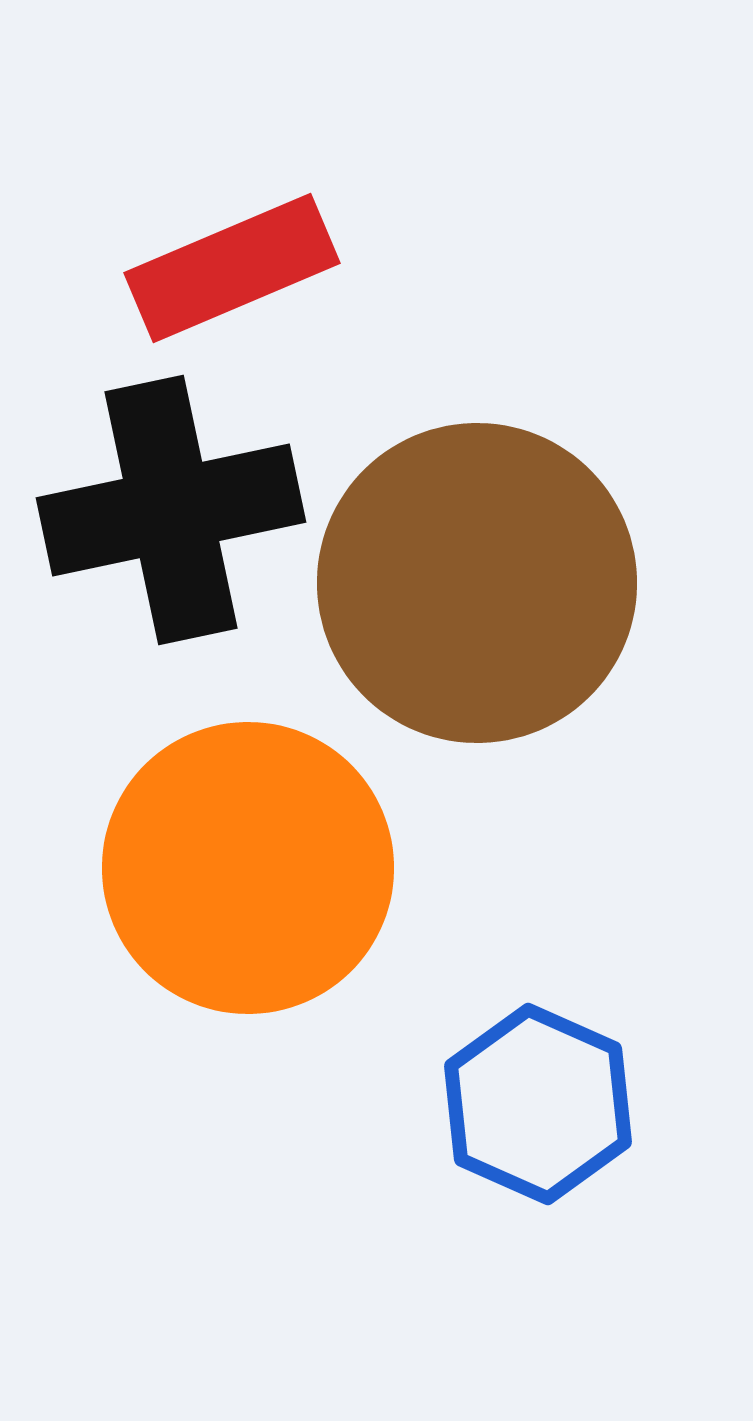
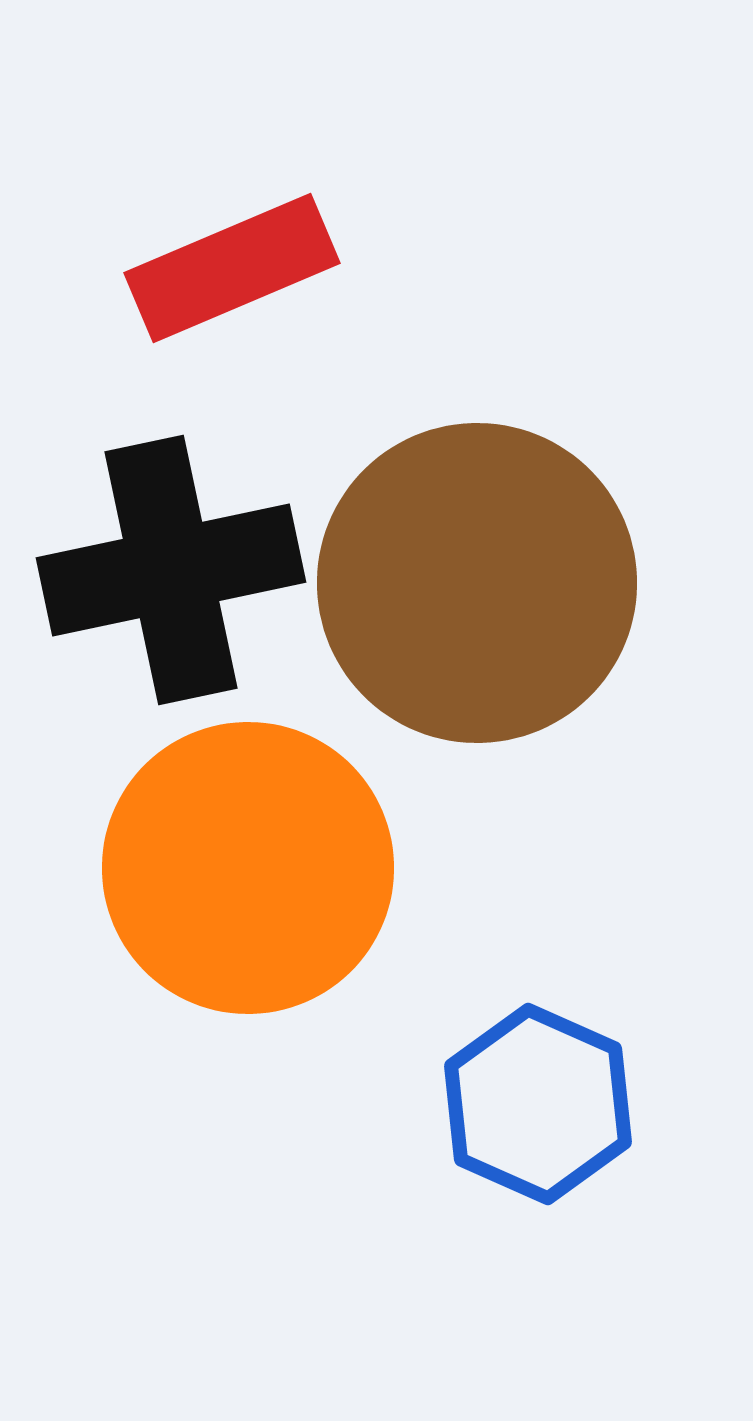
black cross: moved 60 px down
